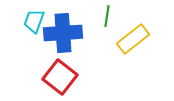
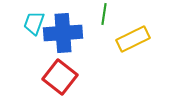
green line: moved 3 px left, 2 px up
cyan trapezoid: moved 2 px down
yellow rectangle: rotated 12 degrees clockwise
